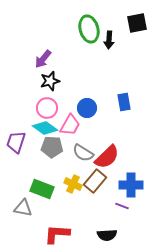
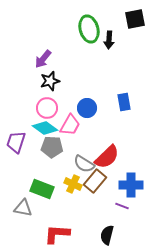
black square: moved 2 px left, 4 px up
gray semicircle: moved 1 px right, 11 px down
black semicircle: rotated 108 degrees clockwise
